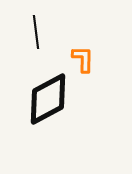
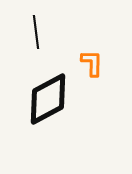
orange L-shape: moved 9 px right, 4 px down
